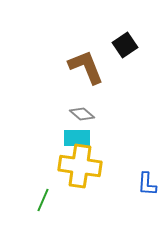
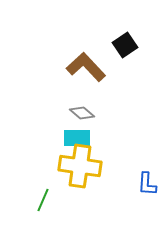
brown L-shape: rotated 21 degrees counterclockwise
gray diamond: moved 1 px up
